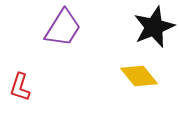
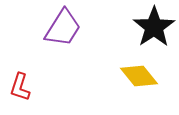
black star: rotated 12 degrees counterclockwise
